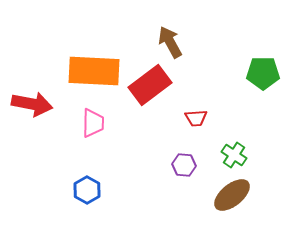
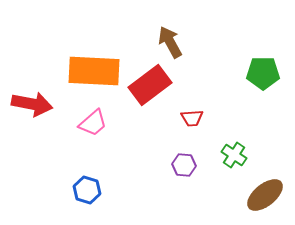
red trapezoid: moved 4 px left
pink trapezoid: rotated 48 degrees clockwise
blue hexagon: rotated 12 degrees counterclockwise
brown ellipse: moved 33 px right
